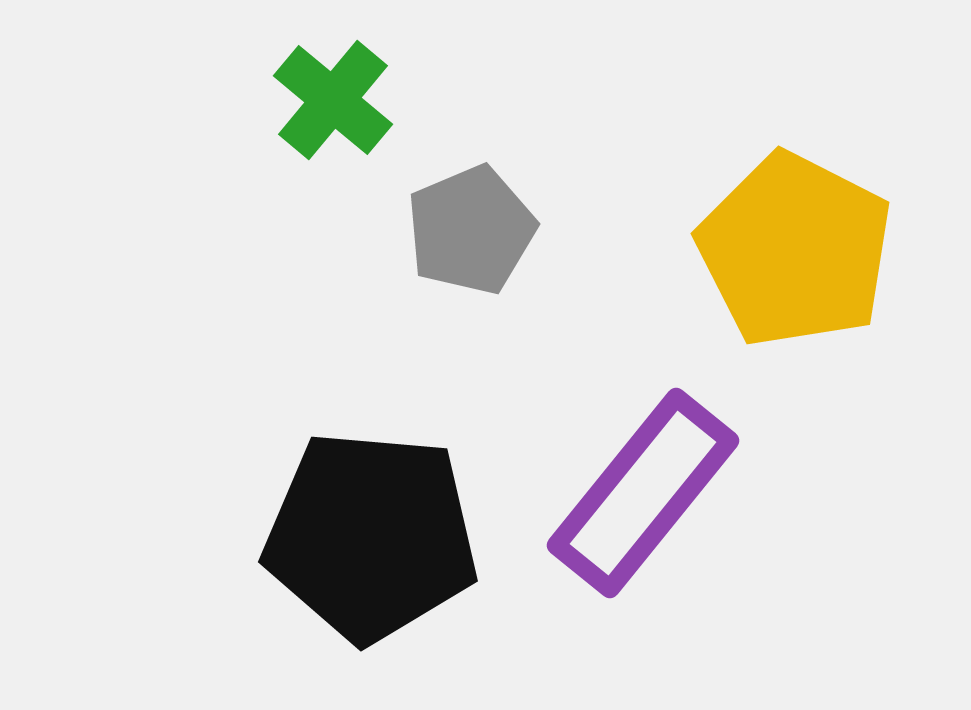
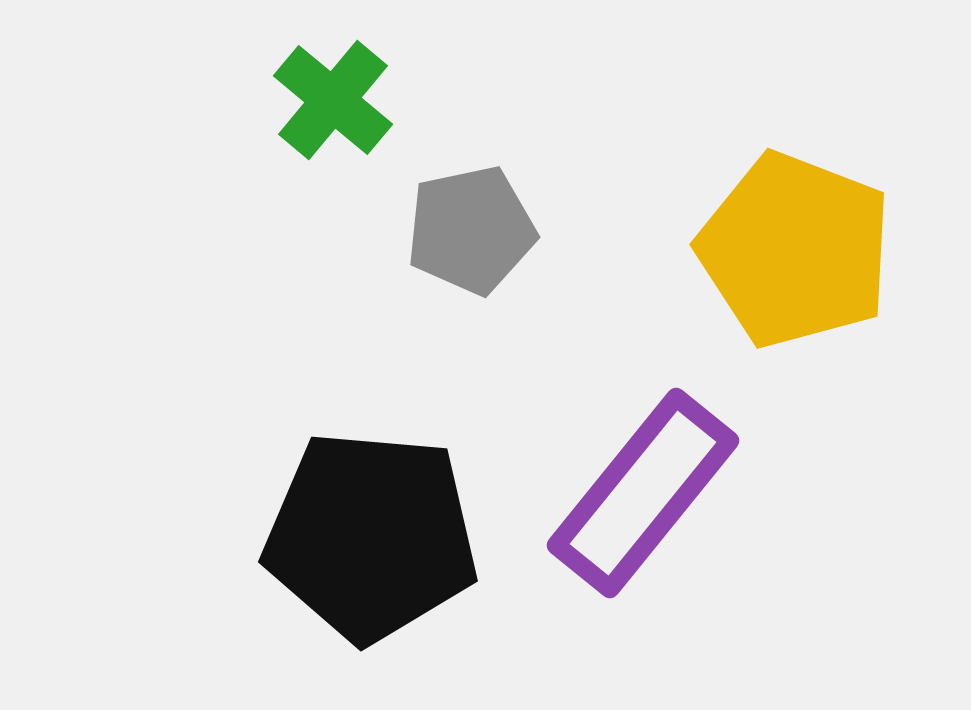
gray pentagon: rotated 11 degrees clockwise
yellow pentagon: rotated 6 degrees counterclockwise
